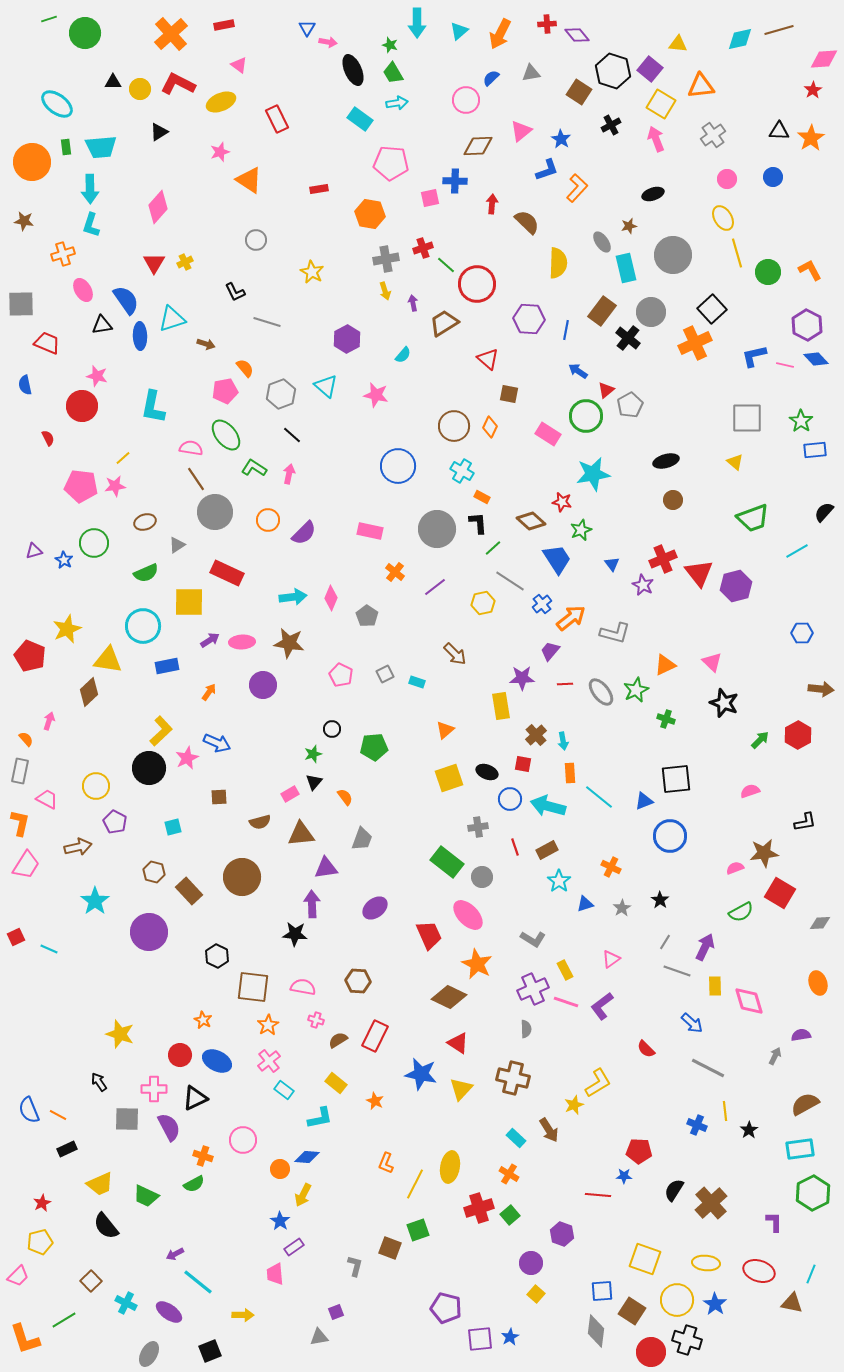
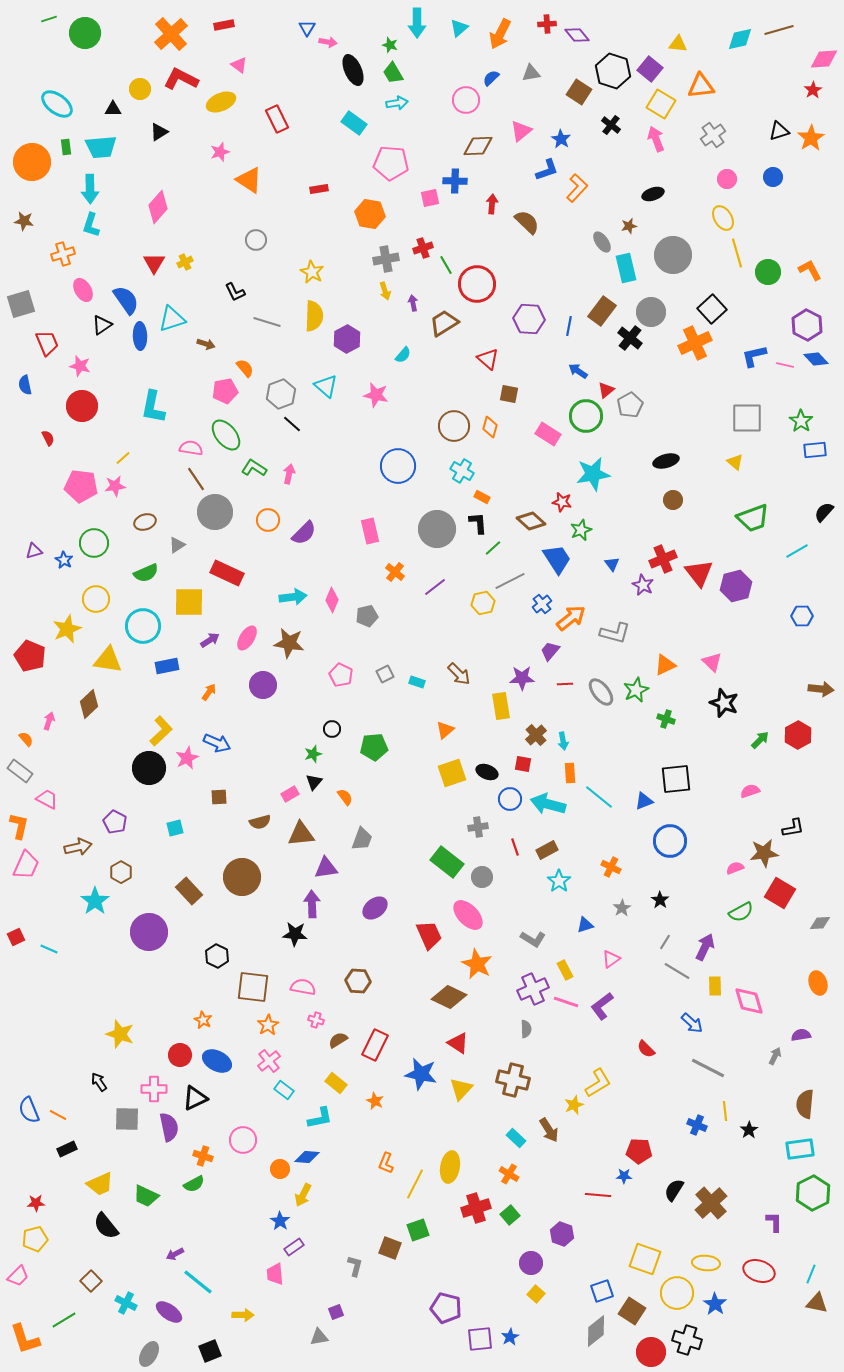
cyan triangle at (459, 31): moved 3 px up
black triangle at (113, 82): moved 27 px down
red L-shape at (178, 84): moved 3 px right, 5 px up
cyan rectangle at (360, 119): moved 6 px left, 4 px down
black cross at (611, 125): rotated 24 degrees counterclockwise
black triangle at (779, 131): rotated 20 degrees counterclockwise
yellow semicircle at (558, 263): moved 244 px left, 53 px down
green line at (446, 265): rotated 18 degrees clockwise
gray square at (21, 304): rotated 16 degrees counterclockwise
black triangle at (102, 325): rotated 25 degrees counterclockwise
blue line at (566, 330): moved 3 px right, 4 px up
black cross at (628, 338): moved 2 px right
red trapezoid at (47, 343): rotated 44 degrees clockwise
pink star at (97, 376): moved 17 px left, 10 px up
orange diamond at (490, 427): rotated 10 degrees counterclockwise
black line at (292, 435): moved 11 px up
pink rectangle at (370, 531): rotated 65 degrees clockwise
gray line at (510, 581): rotated 60 degrees counterclockwise
pink diamond at (331, 598): moved 1 px right, 2 px down
gray pentagon at (367, 616): rotated 25 degrees clockwise
blue hexagon at (802, 633): moved 17 px up
pink ellipse at (242, 642): moved 5 px right, 4 px up; rotated 55 degrees counterclockwise
brown arrow at (455, 654): moved 4 px right, 20 px down
brown diamond at (89, 692): moved 12 px down
gray rectangle at (20, 771): rotated 65 degrees counterclockwise
yellow square at (449, 778): moved 3 px right, 5 px up
yellow circle at (96, 786): moved 187 px up
cyan arrow at (548, 806): moved 2 px up
black L-shape at (805, 822): moved 12 px left, 6 px down
orange L-shape at (20, 823): moved 1 px left, 3 px down
cyan square at (173, 827): moved 2 px right, 1 px down
blue circle at (670, 836): moved 5 px down
pink trapezoid at (26, 865): rotated 8 degrees counterclockwise
brown hexagon at (154, 872): moved 33 px left; rotated 15 degrees clockwise
blue triangle at (585, 904): moved 21 px down
gray line at (677, 971): rotated 12 degrees clockwise
red rectangle at (375, 1036): moved 9 px down
brown cross at (513, 1078): moved 2 px down
brown semicircle at (805, 1104): rotated 56 degrees counterclockwise
purple semicircle at (169, 1127): rotated 16 degrees clockwise
red star at (42, 1203): moved 6 px left; rotated 24 degrees clockwise
red cross at (479, 1208): moved 3 px left
yellow pentagon at (40, 1242): moved 5 px left, 3 px up
blue square at (602, 1291): rotated 15 degrees counterclockwise
yellow circle at (677, 1300): moved 7 px up
brown triangle at (792, 1303): moved 25 px right
gray diamond at (596, 1331): rotated 44 degrees clockwise
